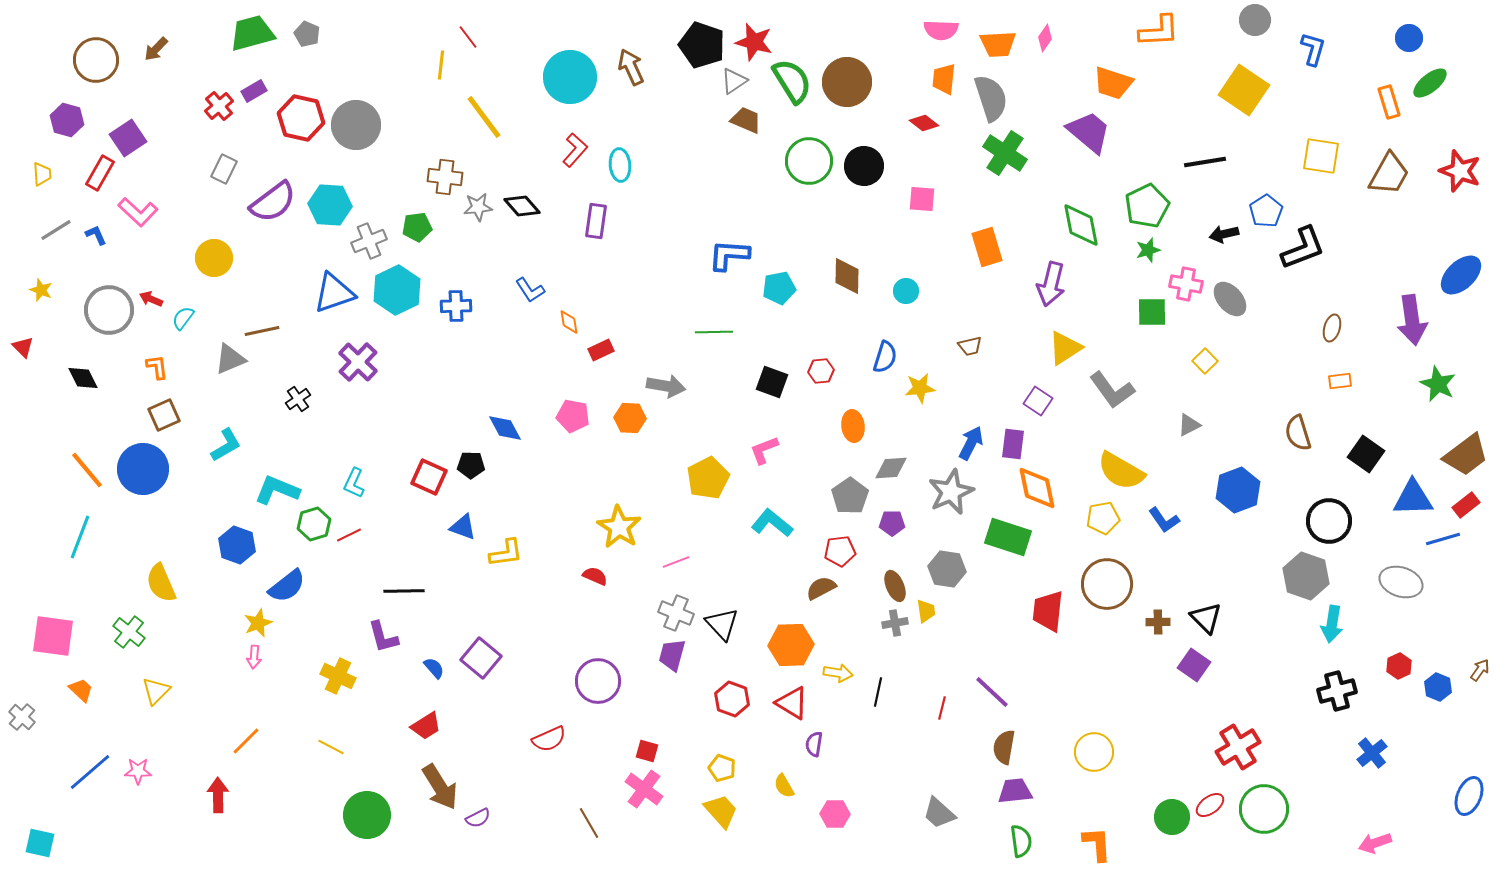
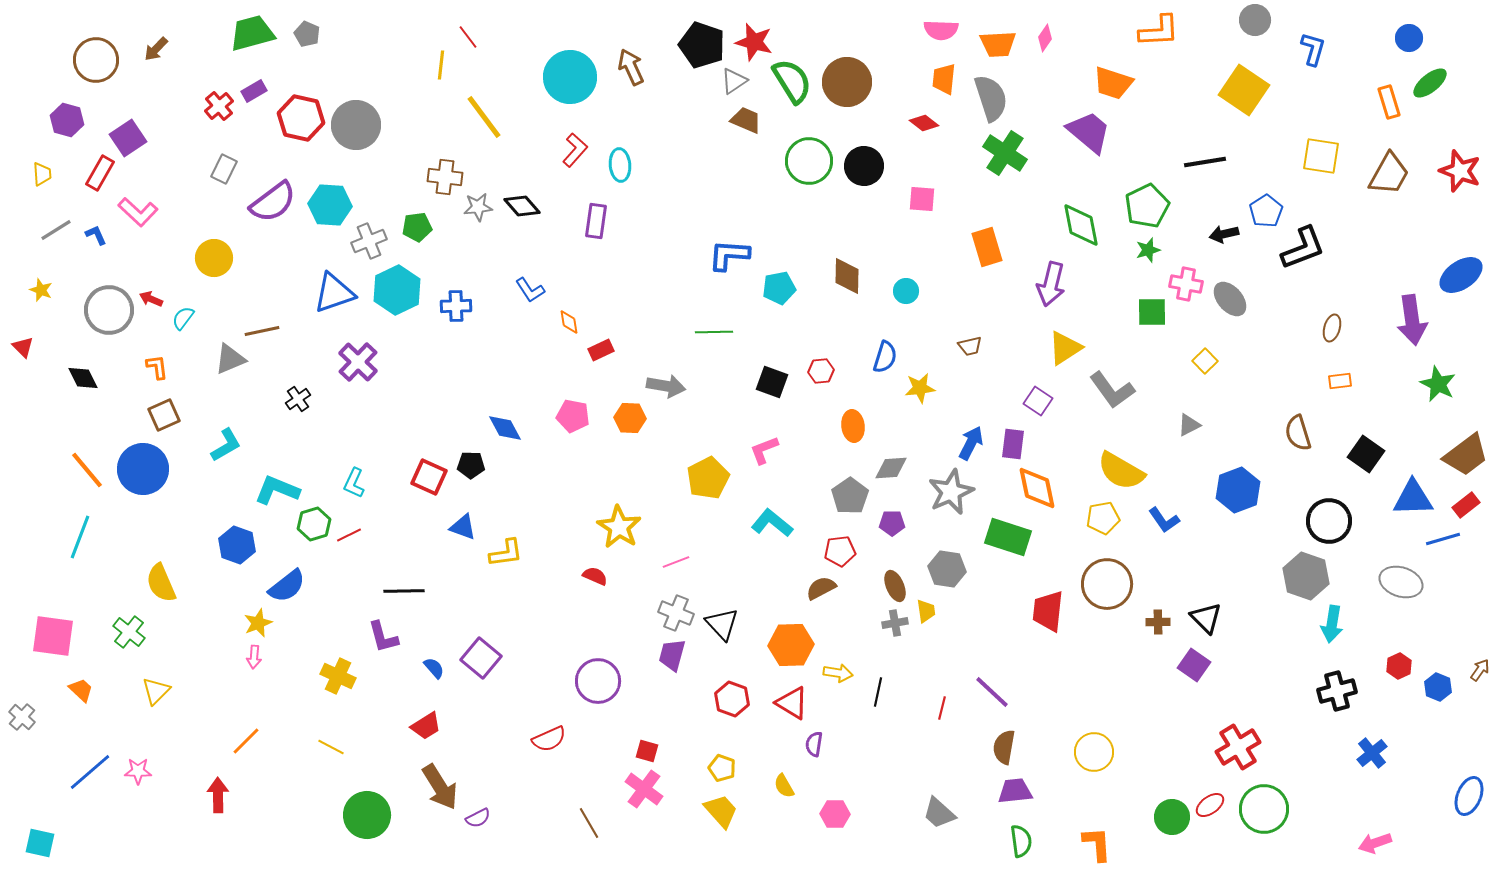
blue ellipse at (1461, 275): rotated 9 degrees clockwise
